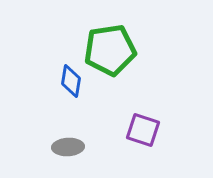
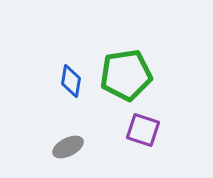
green pentagon: moved 16 px right, 25 px down
gray ellipse: rotated 24 degrees counterclockwise
